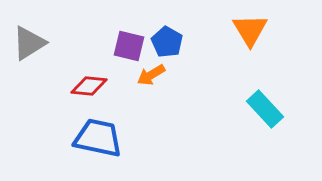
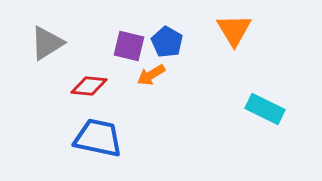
orange triangle: moved 16 px left
gray triangle: moved 18 px right
cyan rectangle: rotated 21 degrees counterclockwise
